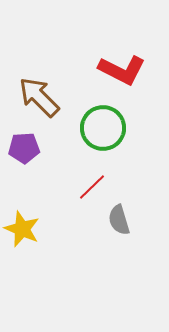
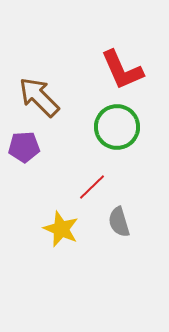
red L-shape: rotated 39 degrees clockwise
green circle: moved 14 px right, 1 px up
purple pentagon: moved 1 px up
gray semicircle: moved 2 px down
yellow star: moved 39 px right
